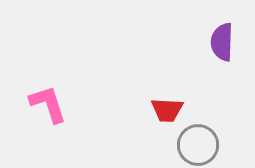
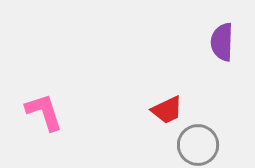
pink L-shape: moved 4 px left, 8 px down
red trapezoid: rotated 28 degrees counterclockwise
